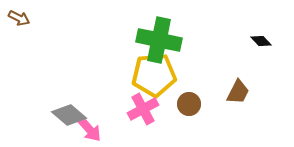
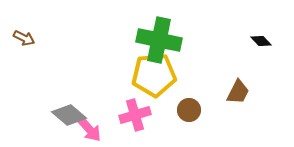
brown arrow: moved 5 px right, 20 px down
brown circle: moved 6 px down
pink cross: moved 8 px left, 6 px down; rotated 12 degrees clockwise
